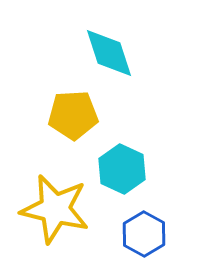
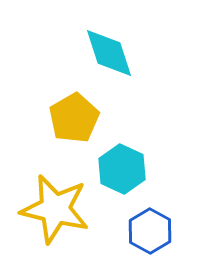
yellow pentagon: moved 1 px right, 3 px down; rotated 27 degrees counterclockwise
blue hexagon: moved 6 px right, 3 px up
